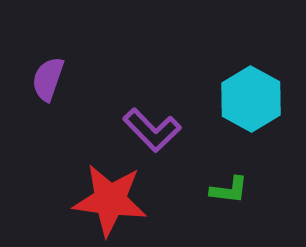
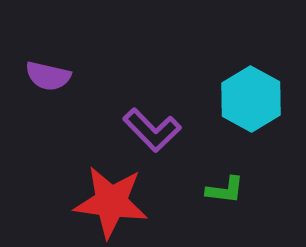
purple semicircle: moved 3 px up; rotated 96 degrees counterclockwise
green L-shape: moved 4 px left
red star: moved 1 px right, 2 px down
